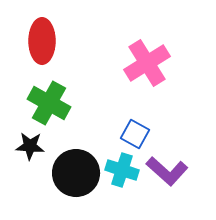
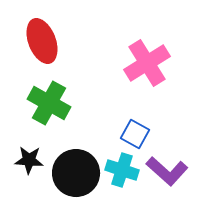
red ellipse: rotated 21 degrees counterclockwise
black star: moved 1 px left, 14 px down
